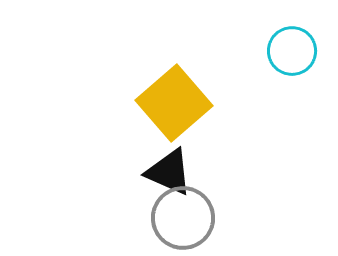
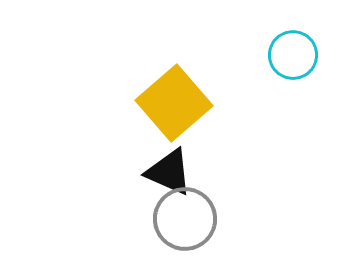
cyan circle: moved 1 px right, 4 px down
gray circle: moved 2 px right, 1 px down
